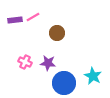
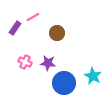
purple rectangle: moved 8 px down; rotated 48 degrees counterclockwise
